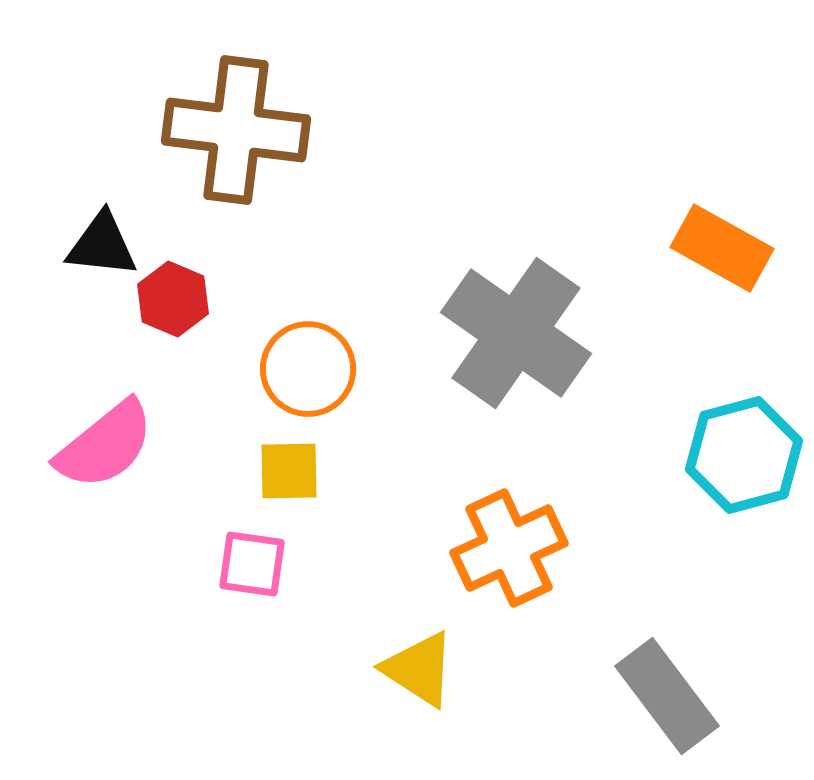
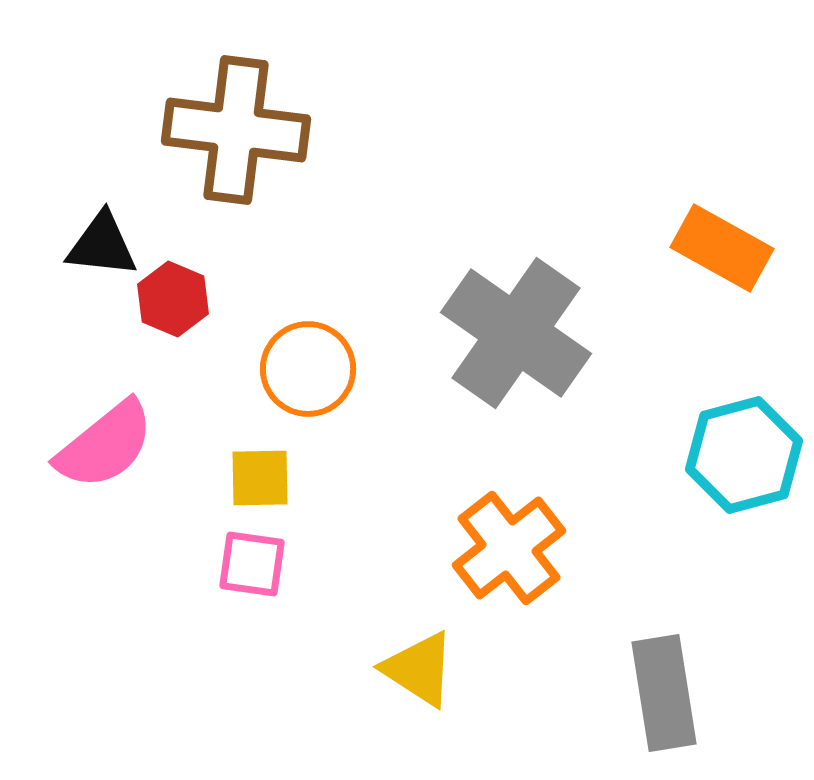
yellow square: moved 29 px left, 7 px down
orange cross: rotated 13 degrees counterclockwise
gray rectangle: moved 3 px left, 3 px up; rotated 28 degrees clockwise
